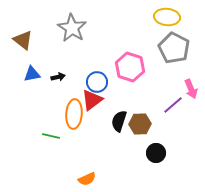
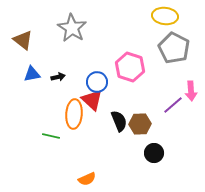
yellow ellipse: moved 2 px left, 1 px up
pink arrow: moved 2 px down; rotated 18 degrees clockwise
red triangle: rotated 40 degrees counterclockwise
black semicircle: rotated 140 degrees clockwise
black circle: moved 2 px left
